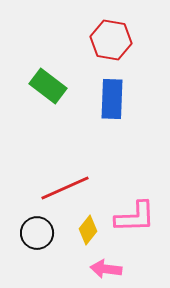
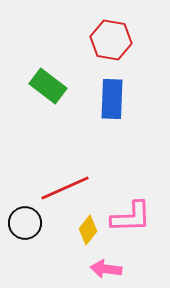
pink L-shape: moved 4 px left
black circle: moved 12 px left, 10 px up
